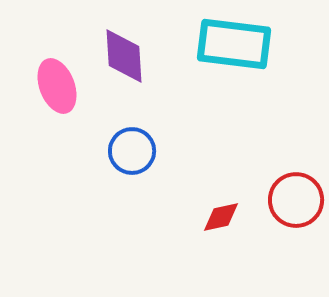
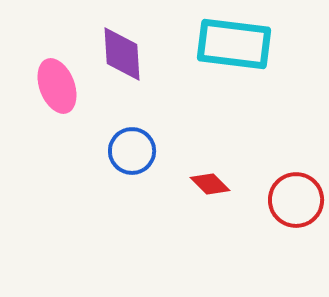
purple diamond: moved 2 px left, 2 px up
red diamond: moved 11 px left, 33 px up; rotated 57 degrees clockwise
